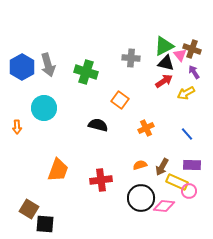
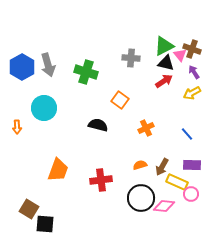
yellow arrow: moved 6 px right
pink circle: moved 2 px right, 3 px down
